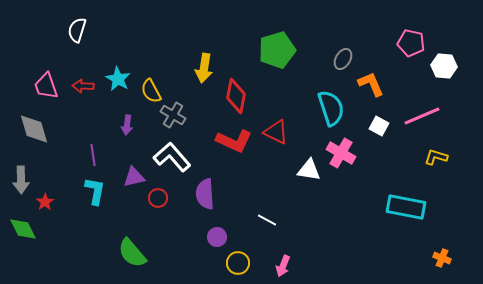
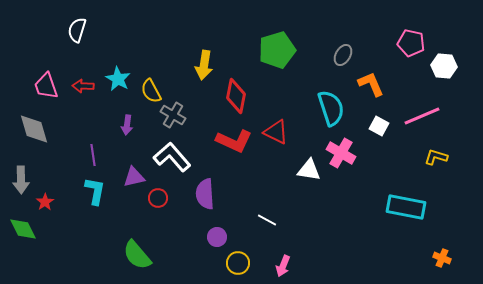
gray ellipse: moved 4 px up
yellow arrow: moved 3 px up
green semicircle: moved 5 px right, 2 px down
